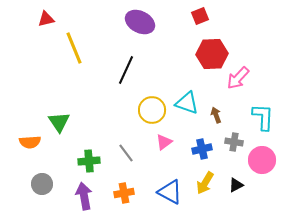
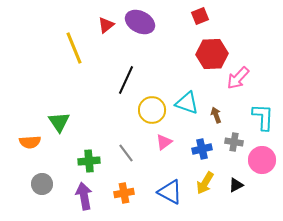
red triangle: moved 60 px right, 6 px down; rotated 24 degrees counterclockwise
black line: moved 10 px down
